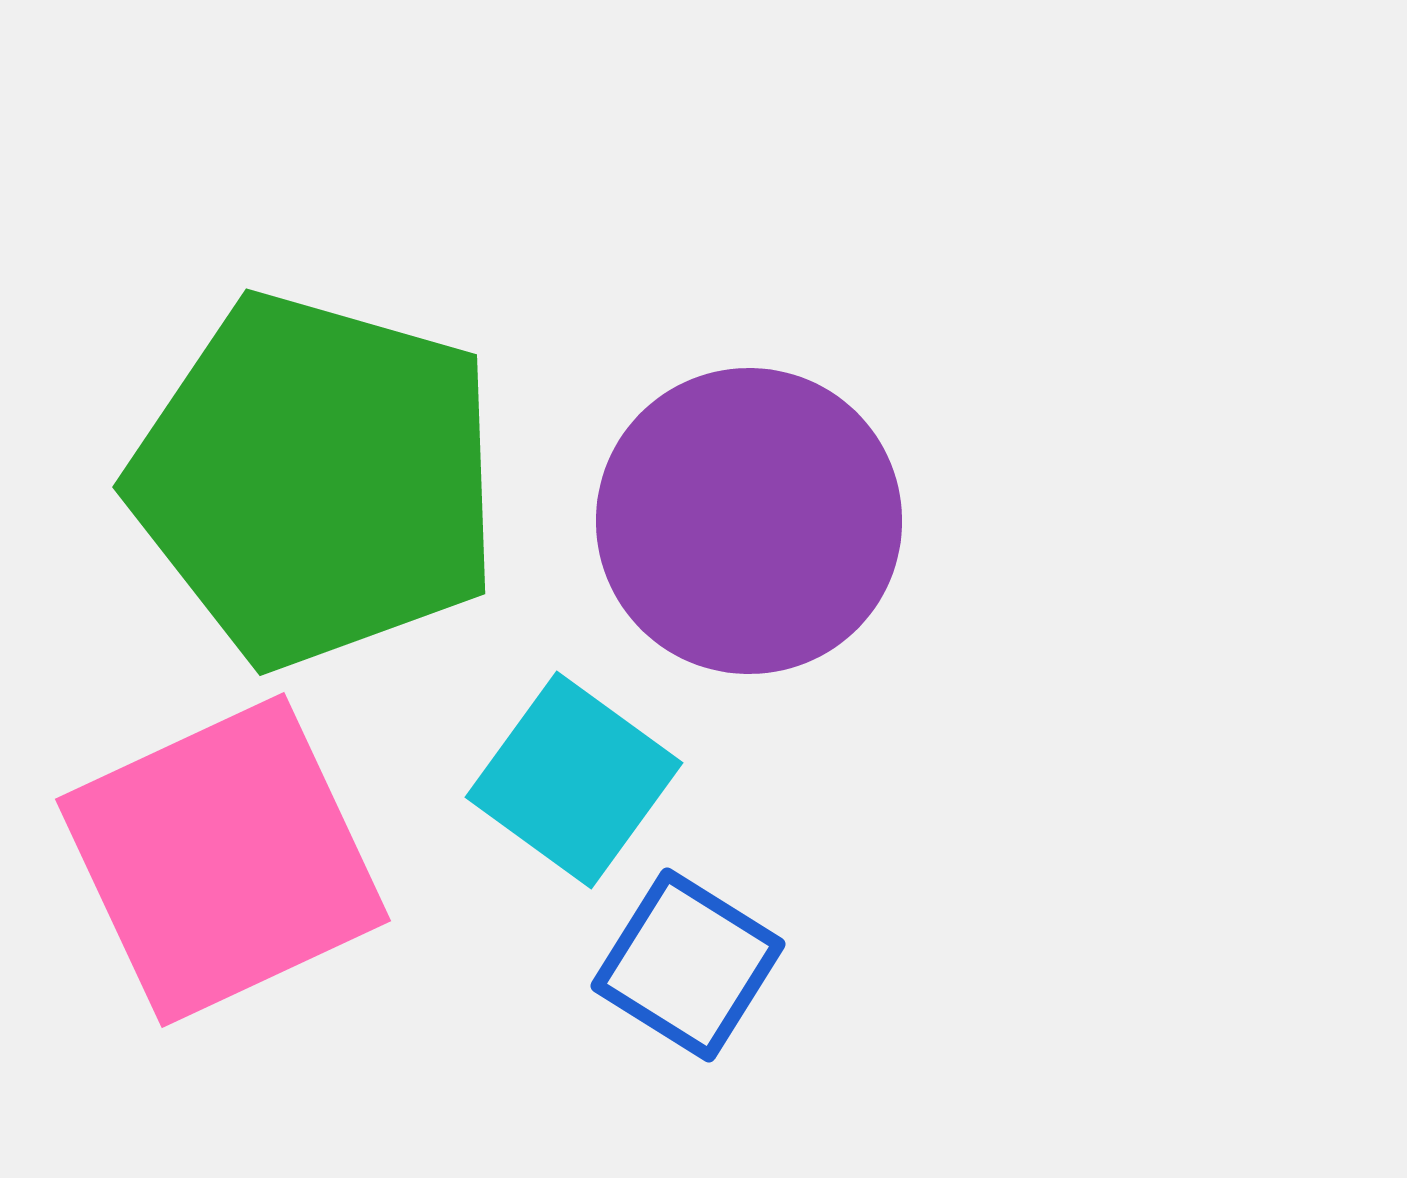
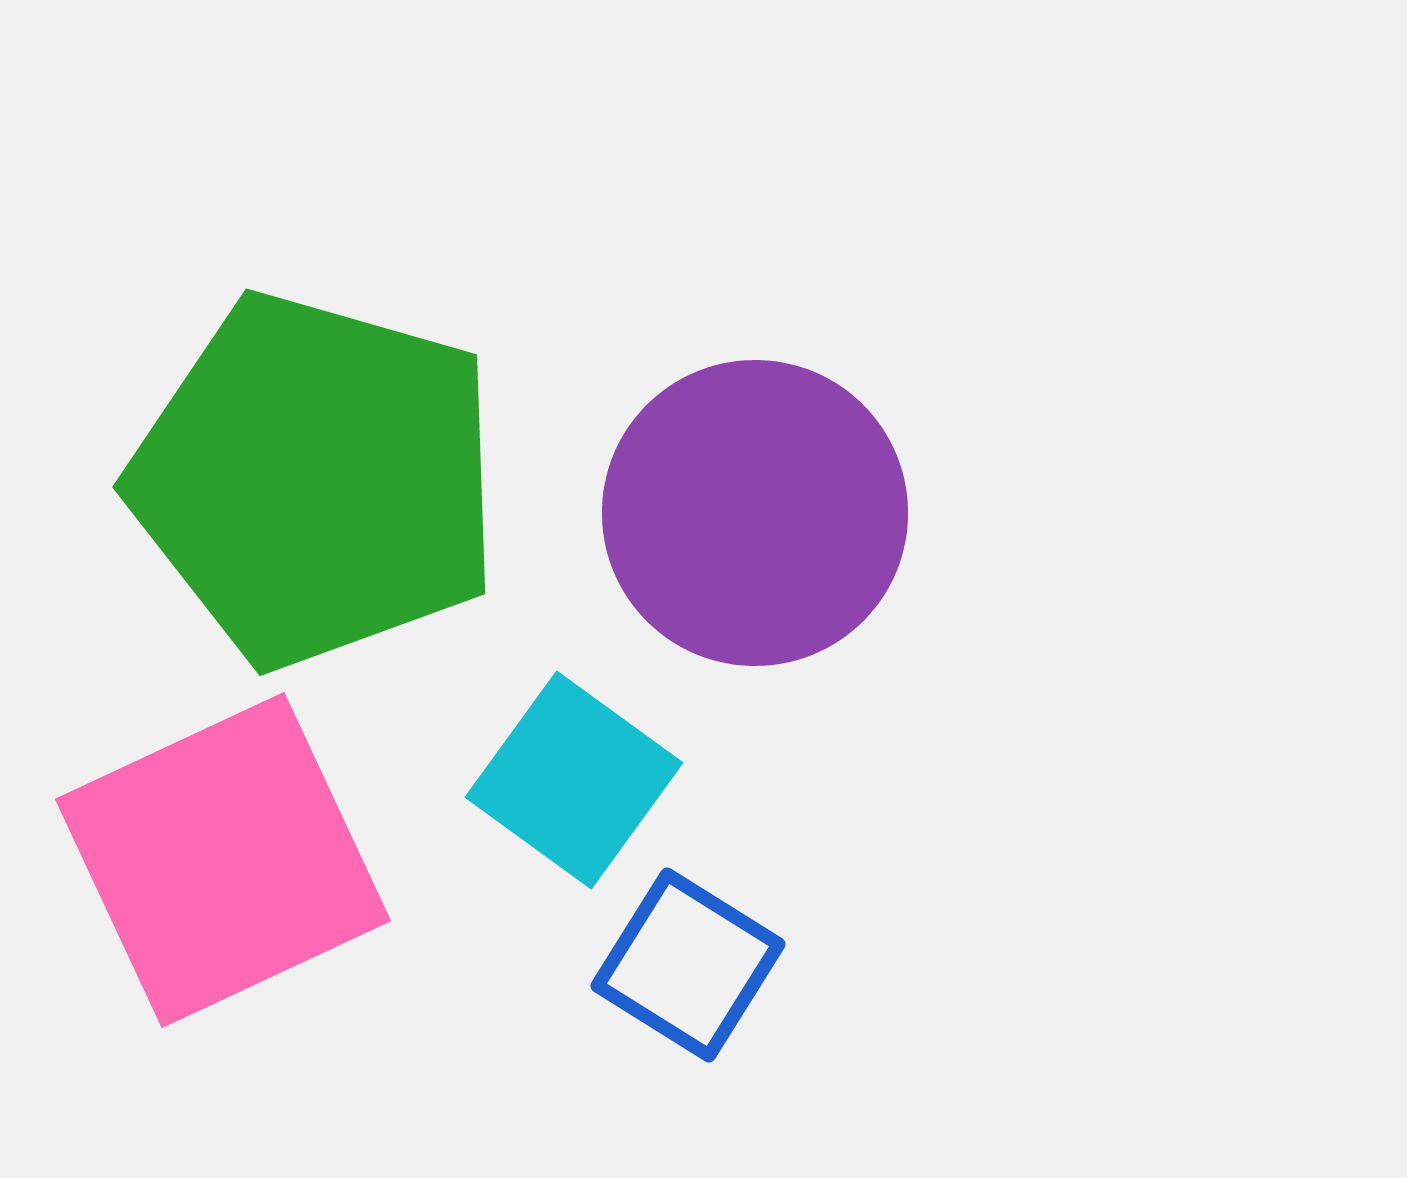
purple circle: moved 6 px right, 8 px up
